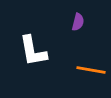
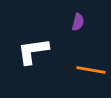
white L-shape: rotated 92 degrees clockwise
